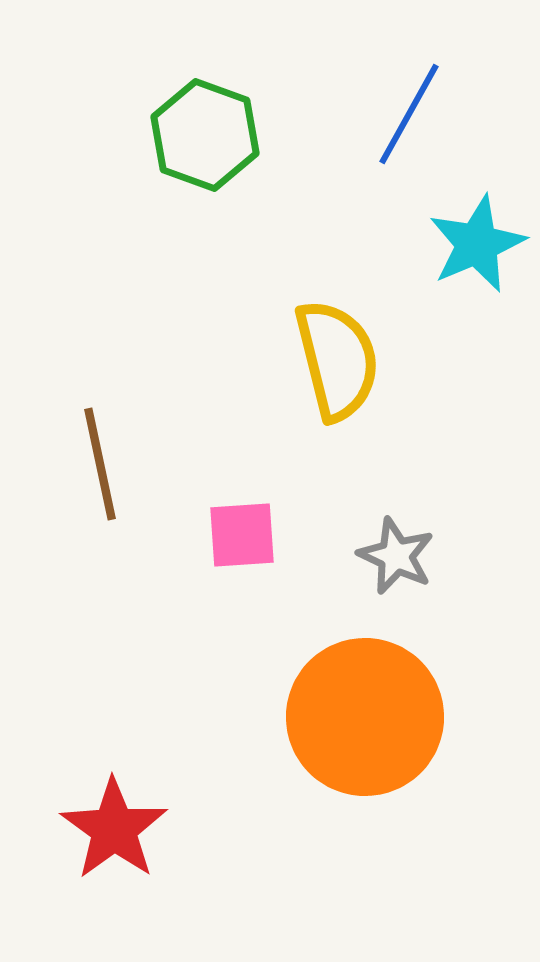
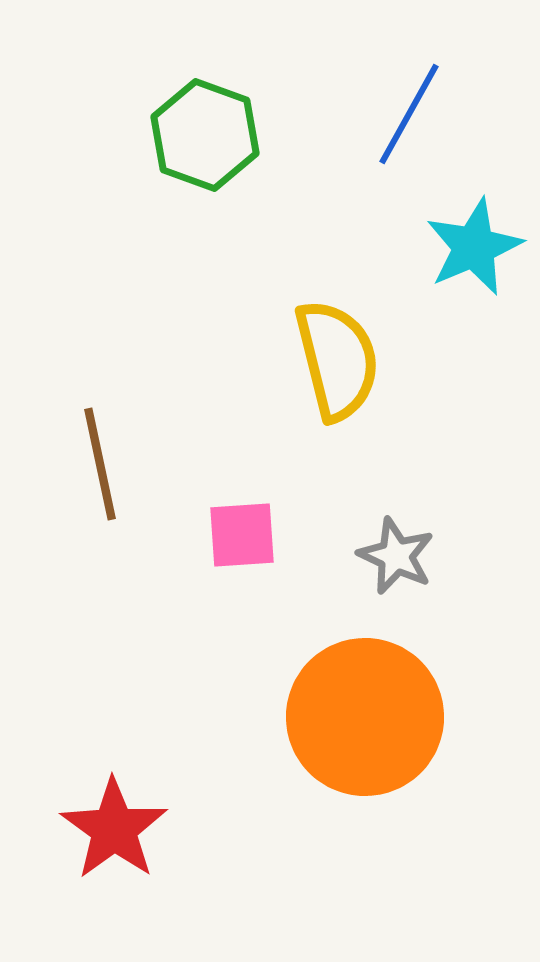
cyan star: moved 3 px left, 3 px down
